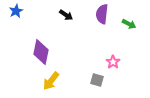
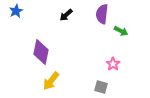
black arrow: rotated 104 degrees clockwise
green arrow: moved 8 px left, 7 px down
pink star: moved 2 px down
gray square: moved 4 px right, 7 px down
